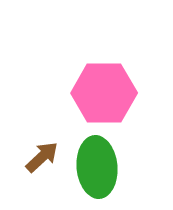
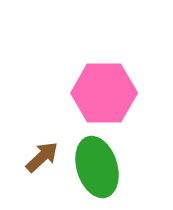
green ellipse: rotated 12 degrees counterclockwise
